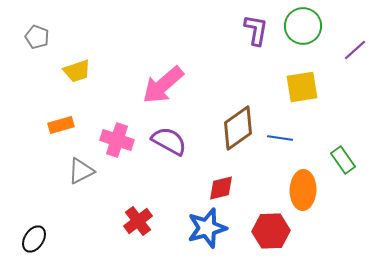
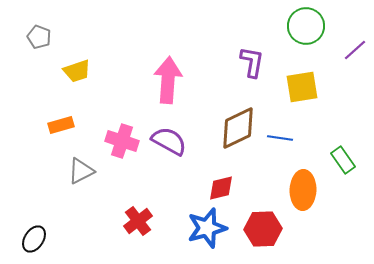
green circle: moved 3 px right
purple L-shape: moved 4 px left, 32 px down
gray pentagon: moved 2 px right
pink arrow: moved 5 px right, 5 px up; rotated 135 degrees clockwise
brown diamond: rotated 9 degrees clockwise
pink cross: moved 5 px right, 1 px down
red hexagon: moved 8 px left, 2 px up
